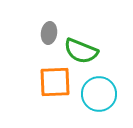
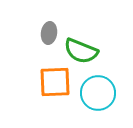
cyan circle: moved 1 px left, 1 px up
